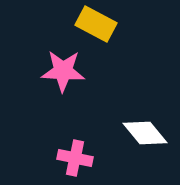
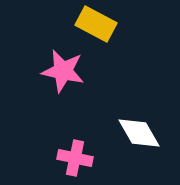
pink star: rotated 9 degrees clockwise
white diamond: moved 6 px left; rotated 9 degrees clockwise
